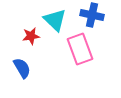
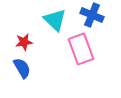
blue cross: rotated 10 degrees clockwise
red star: moved 7 px left, 6 px down
pink rectangle: moved 1 px right
